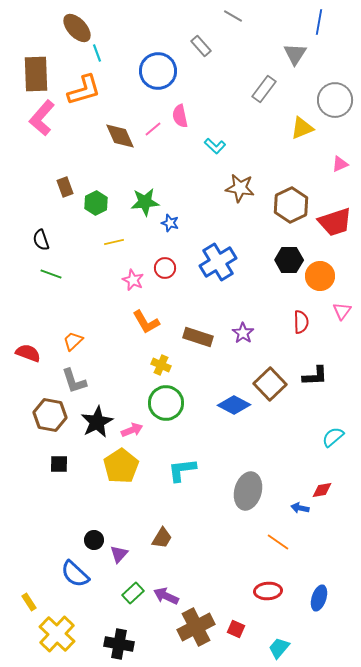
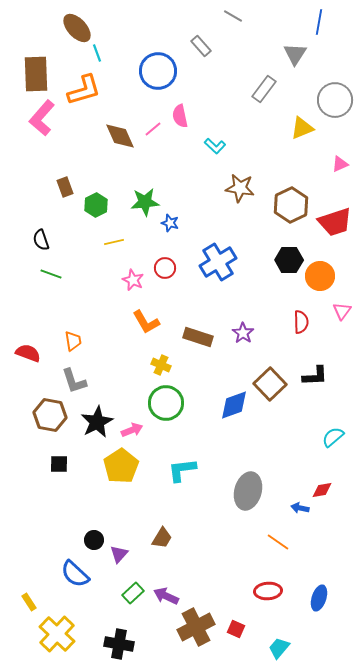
green hexagon at (96, 203): moved 2 px down
orange trapezoid at (73, 341): rotated 125 degrees clockwise
blue diamond at (234, 405): rotated 48 degrees counterclockwise
